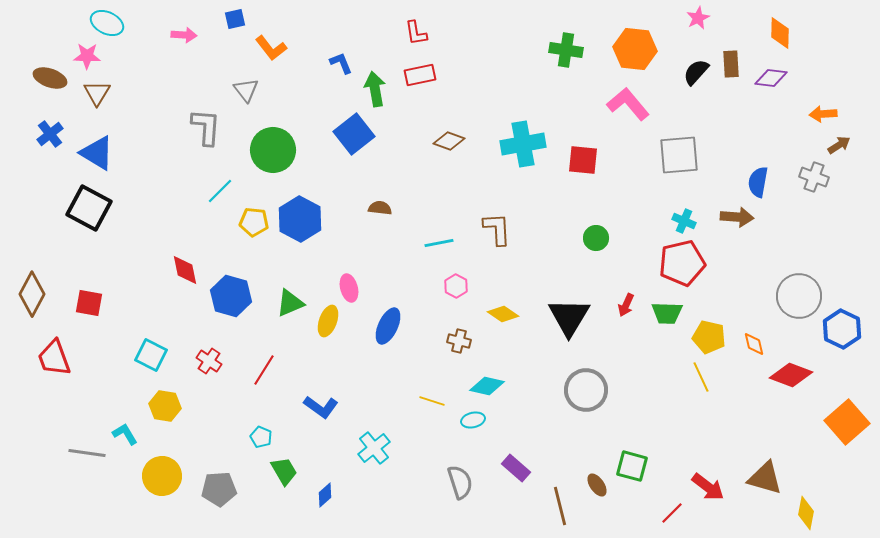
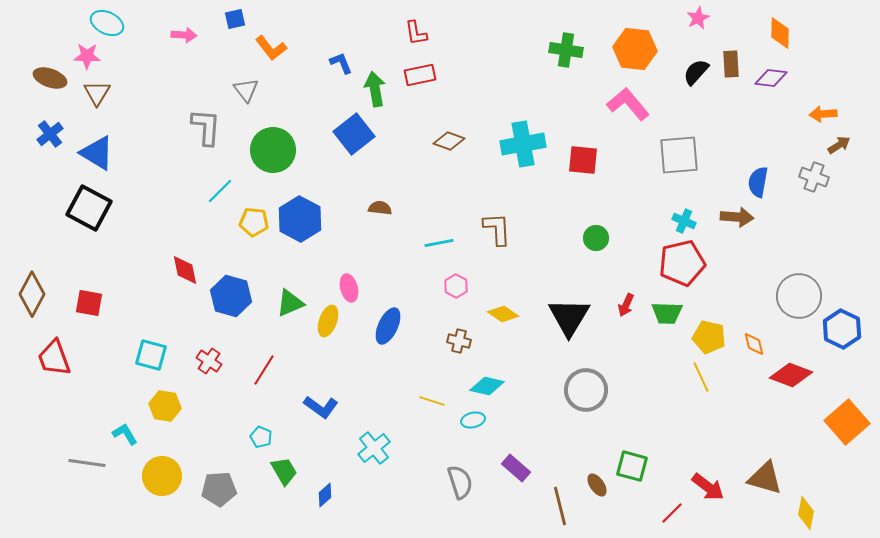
cyan square at (151, 355): rotated 12 degrees counterclockwise
gray line at (87, 453): moved 10 px down
